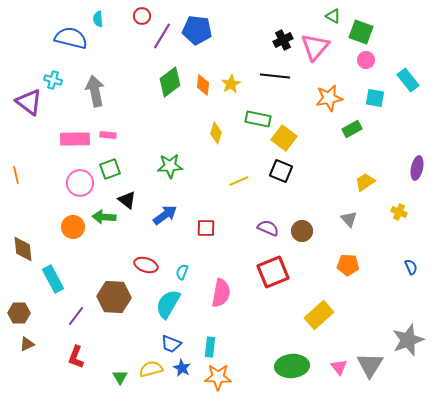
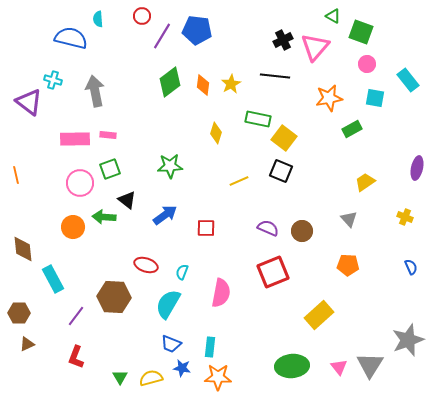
pink circle at (366, 60): moved 1 px right, 4 px down
yellow cross at (399, 212): moved 6 px right, 5 px down
blue star at (182, 368): rotated 18 degrees counterclockwise
yellow semicircle at (151, 369): moved 9 px down
